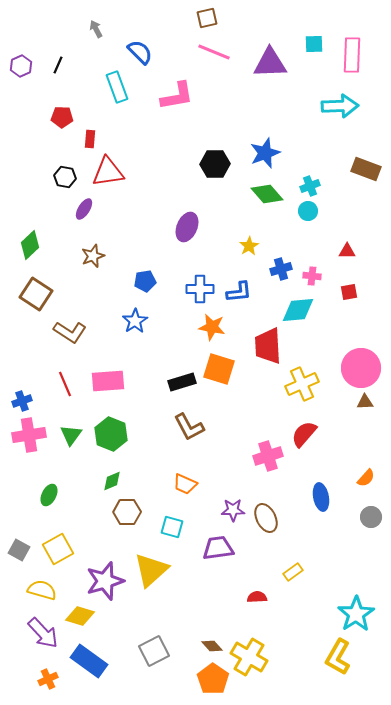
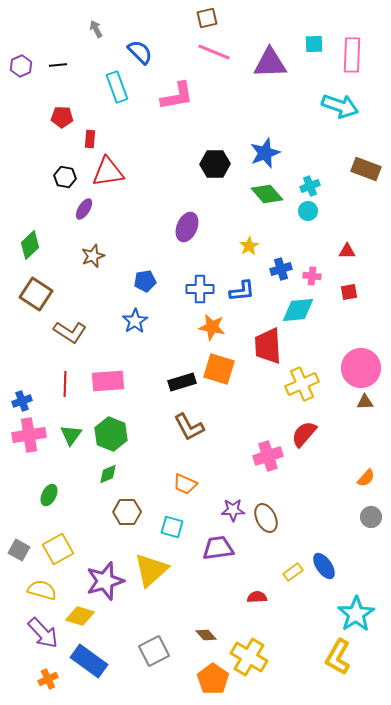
black line at (58, 65): rotated 60 degrees clockwise
cyan arrow at (340, 106): rotated 21 degrees clockwise
blue L-shape at (239, 292): moved 3 px right, 1 px up
red line at (65, 384): rotated 25 degrees clockwise
green diamond at (112, 481): moved 4 px left, 7 px up
blue ellipse at (321, 497): moved 3 px right, 69 px down; rotated 24 degrees counterclockwise
brown diamond at (212, 646): moved 6 px left, 11 px up
